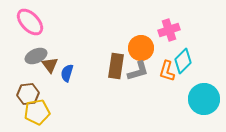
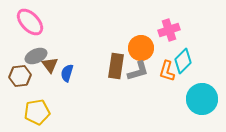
brown hexagon: moved 8 px left, 18 px up
cyan circle: moved 2 px left
